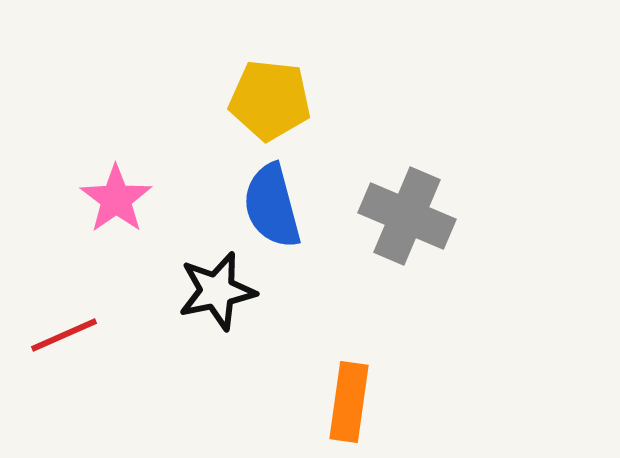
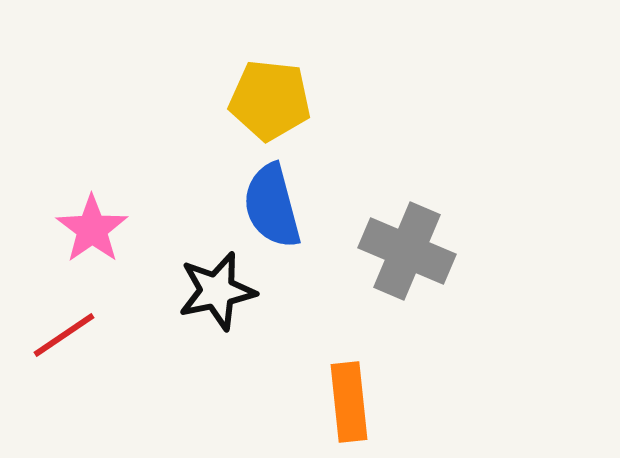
pink star: moved 24 px left, 30 px down
gray cross: moved 35 px down
red line: rotated 10 degrees counterclockwise
orange rectangle: rotated 14 degrees counterclockwise
